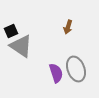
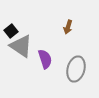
black square: rotated 16 degrees counterclockwise
gray ellipse: rotated 35 degrees clockwise
purple semicircle: moved 11 px left, 14 px up
